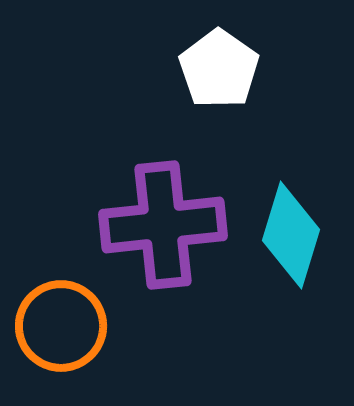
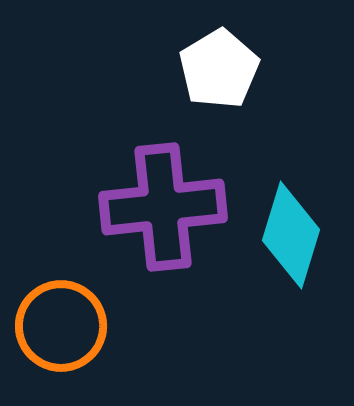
white pentagon: rotated 6 degrees clockwise
purple cross: moved 18 px up
